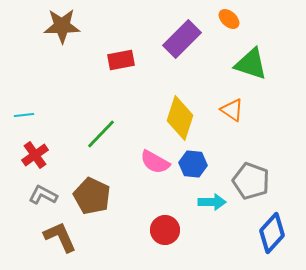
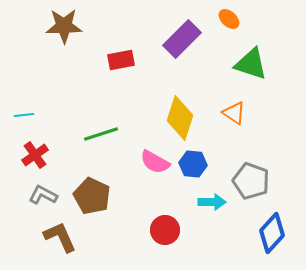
brown star: moved 2 px right
orange triangle: moved 2 px right, 3 px down
green line: rotated 28 degrees clockwise
